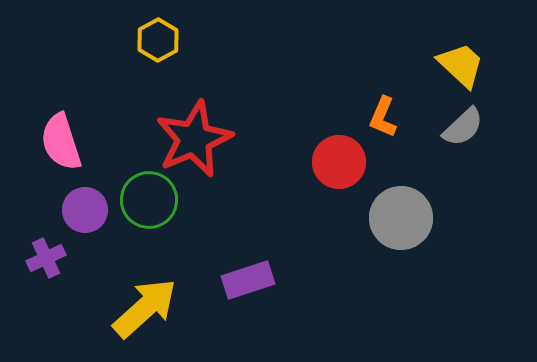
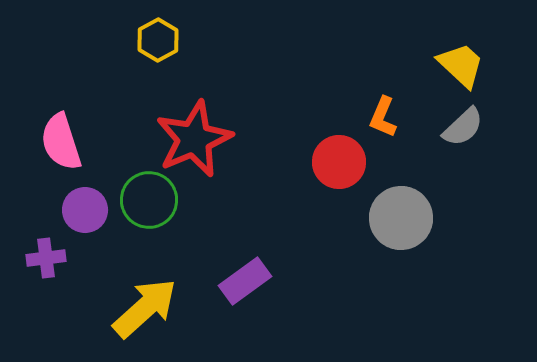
purple cross: rotated 18 degrees clockwise
purple rectangle: moved 3 px left, 1 px down; rotated 18 degrees counterclockwise
